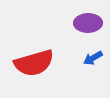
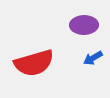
purple ellipse: moved 4 px left, 2 px down
